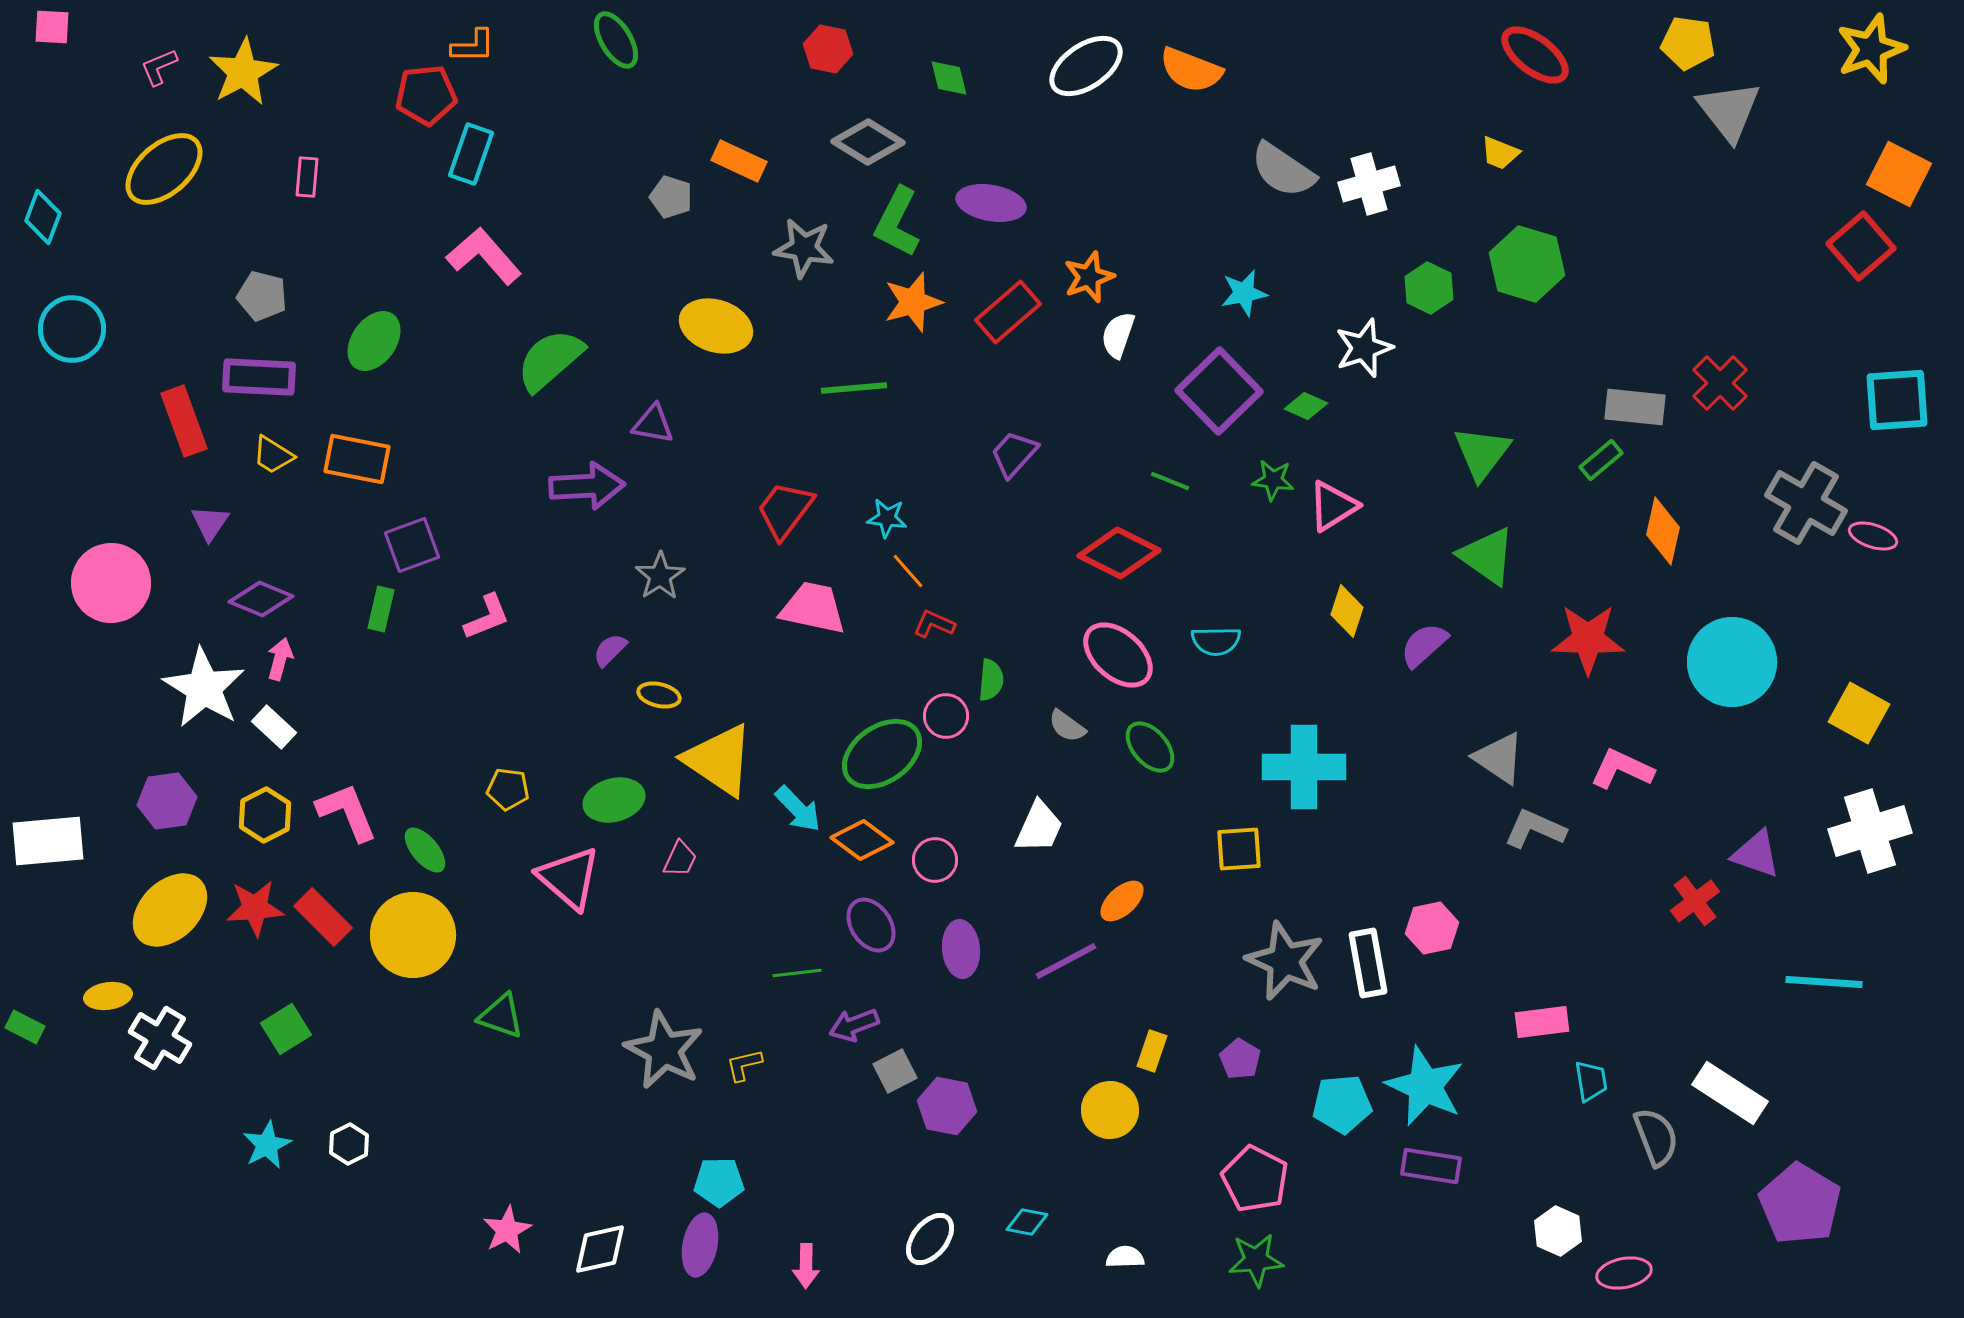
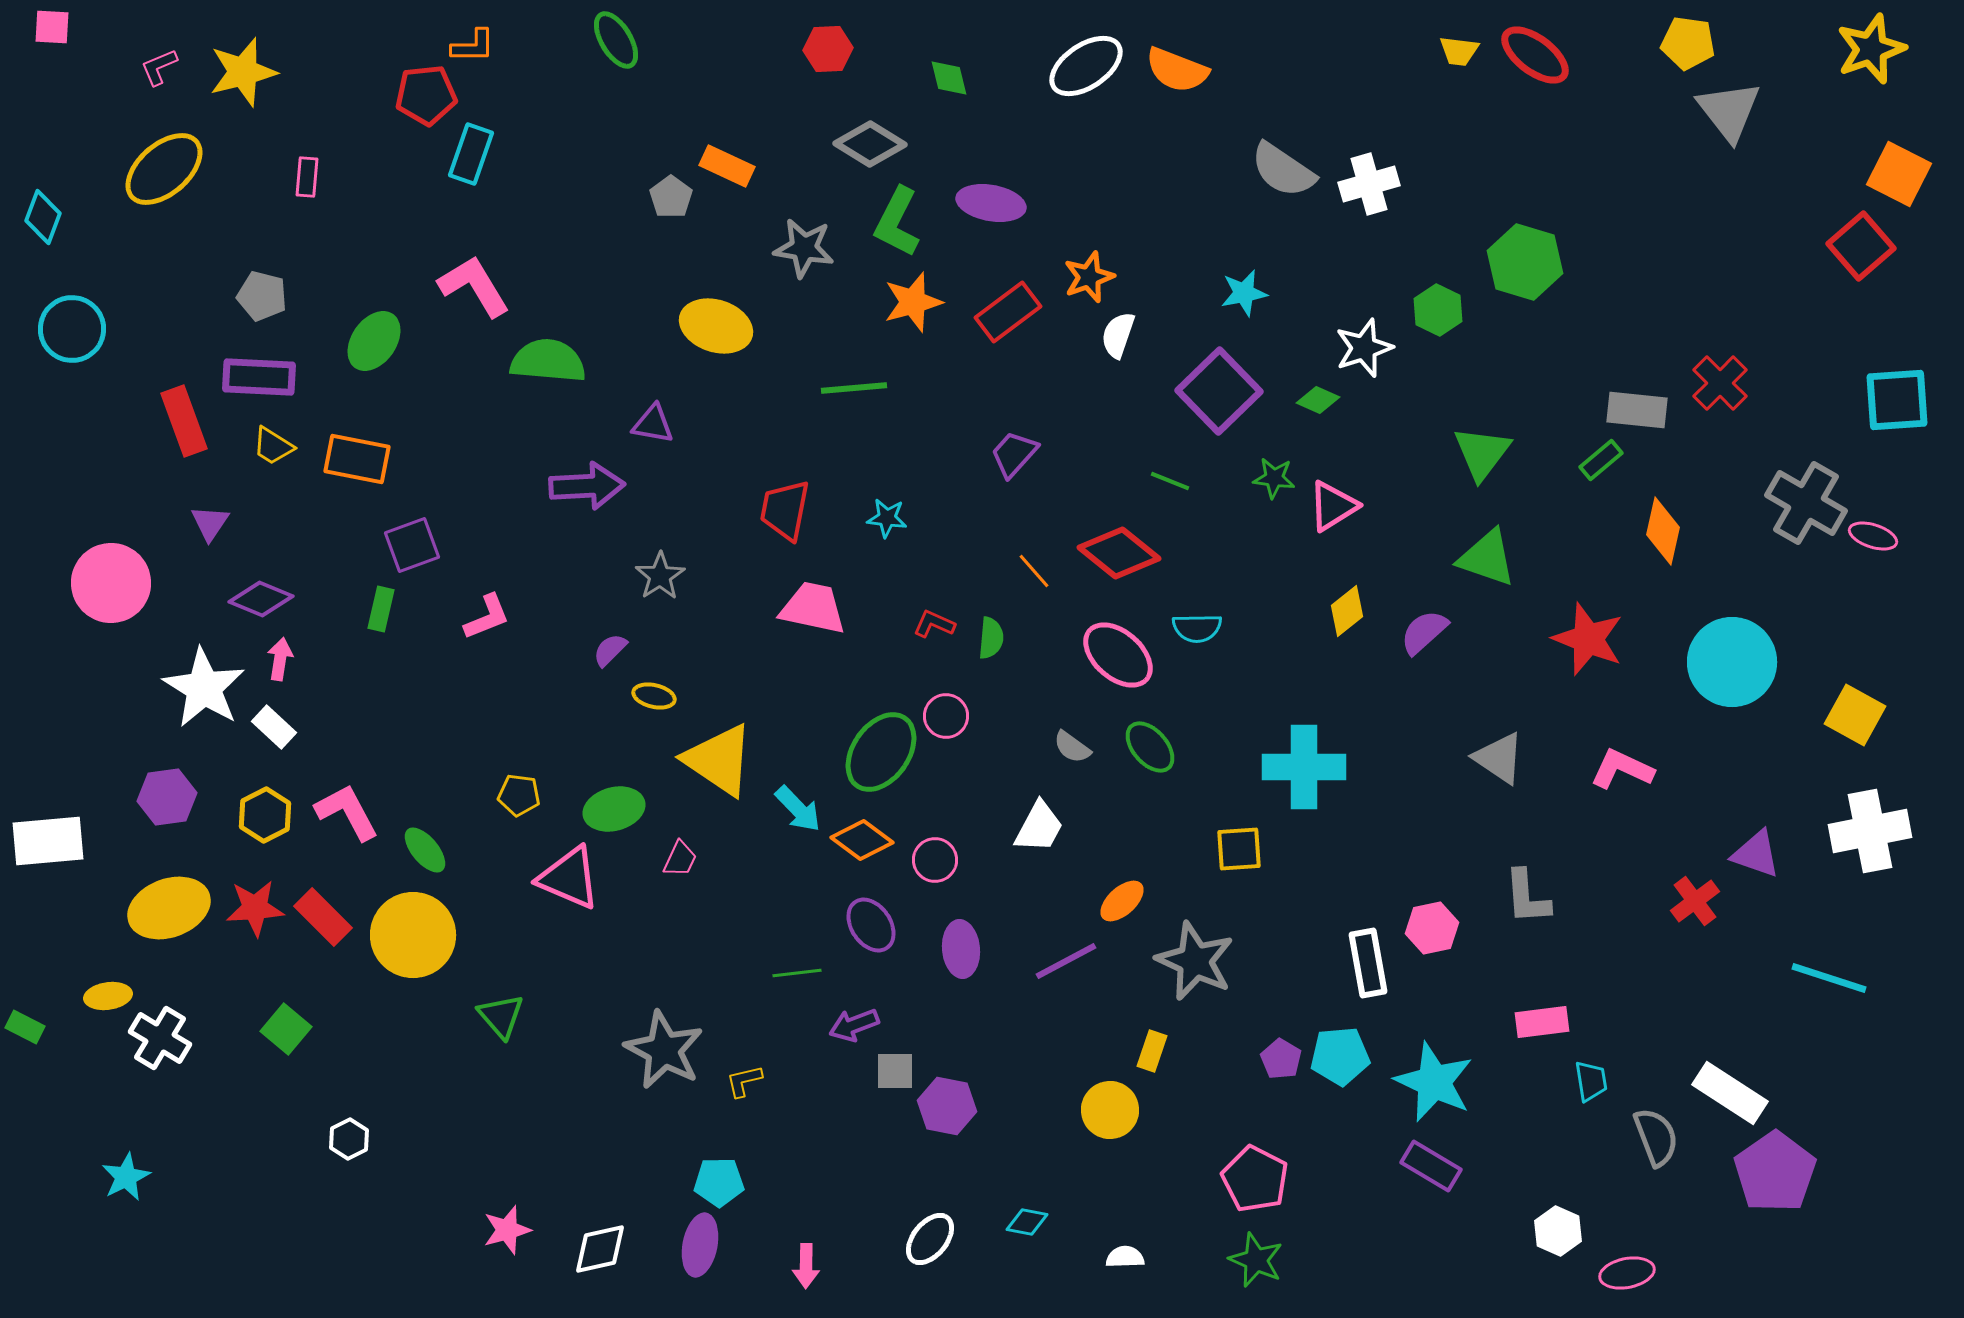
red hexagon at (828, 49): rotated 15 degrees counterclockwise
orange semicircle at (1191, 70): moved 14 px left
yellow star at (243, 72): rotated 14 degrees clockwise
gray diamond at (868, 142): moved 2 px right, 2 px down
yellow trapezoid at (1500, 153): moved 41 px left, 102 px up; rotated 15 degrees counterclockwise
orange rectangle at (739, 161): moved 12 px left, 5 px down
gray pentagon at (671, 197): rotated 18 degrees clockwise
pink L-shape at (484, 256): moved 10 px left, 30 px down; rotated 10 degrees clockwise
green hexagon at (1527, 264): moved 2 px left, 2 px up
green hexagon at (1429, 288): moved 9 px right, 22 px down
red rectangle at (1008, 312): rotated 4 degrees clockwise
green semicircle at (550, 360): moved 2 px left, 1 px down; rotated 46 degrees clockwise
green diamond at (1306, 406): moved 12 px right, 6 px up
gray rectangle at (1635, 407): moved 2 px right, 3 px down
yellow trapezoid at (273, 455): moved 9 px up
green star at (1273, 480): moved 1 px right, 2 px up
red trapezoid at (785, 510): rotated 26 degrees counterclockwise
red diamond at (1119, 553): rotated 12 degrees clockwise
green triangle at (1487, 556): moved 2 px down; rotated 16 degrees counterclockwise
orange line at (908, 571): moved 126 px right
yellow diamond at (1347, 611): rotated 33 degrees clockwise
red star at (1588, 639): rotated 20 degrees clockwise
cyan semicircle at (1216, 641): moved 19 px left, 13 px up
purple semicircle at (1424, 645): moved 13 px up
pink arrow at (280, 659): rotated 6 degrees counterclockwise
green semicircle at (991, 680): moved 42 px up
yellow ellipse at (659, 695): moved 5 px left, 1 px down
yellow square at (1859, 713): moved 4 px left, 2 px down
gray semicircle at (1067, 726): moved 5 px right, 21 px down
green ellipse at (882, 754): moved 1 px left, 2 px up; rotated 20 degrees counterclockwise
yellow pentagon at (508, 789): moved 11 px right, 6 px down
green ellipse at (614, 800): moved 9 px down
purple hexagon at (167, 801): moved 4 px up
pink L-shape at (347, 812): rotated 6 degrees counterclockwise
white trapezoid at (1039, 827): rotated 4 degrees clockwise
gray L-shape at (1535, 829): moved 8 px left, 68 px down; rotated 118 degrees counterclockwise
white cross at (1870, 831): rotated 6 degrees clockwise
pink triangle at (569, 878): rotated 18 degrees counterclockwise
yellow ellipse at (170, 910): moved 1 px left, 2 px up; rotated 24 degrees clockwise
gray star at (1285, 961): moved 90 px left
cyan line at (1824, 982): moved 5 px right, 4 px up; rotated 14 degrees clockwise
green triangle at (501, 1016): rotated 30 degrees clockwise
green square at (286, 1029): rotated 18 degrees counterclockwise
purple pentagon at (1240, 1059): moved 41 px right
yellow L-shape at (744, 1065): moved 16 px down
gray square at (895, 1071): rotated 27 degrees clockwise
cyan star at (1425, 1086): moved 9 px right, 4 px up
cyan pentagon at (1342, 1104): moved 2 px left, 48 px up
white hexagon at (349, 1144): moved 5 px up
cyan star at (267, 1145): moved 141 px left, 32 px down
purple rectangle at (1431, 1166): rotated 22 degrees clockwise
purple pentagon at (1800, 1204): moved 25 px left, 32 px up; rotated 6 degrees clockwise
pink star at (507, 1230): rotated 12 degrees clockwise
green star at (1256, 1260): rotated 28 degrees clockwise
pink ellipse at (1624, 1273): moved 3 px right
